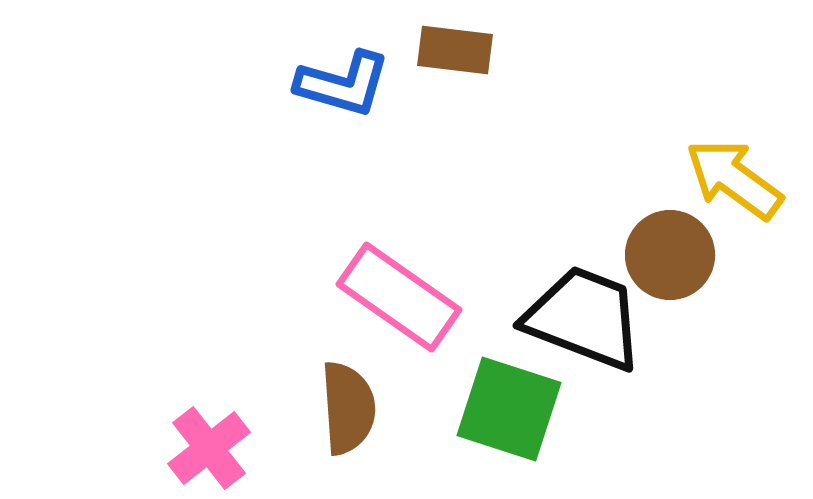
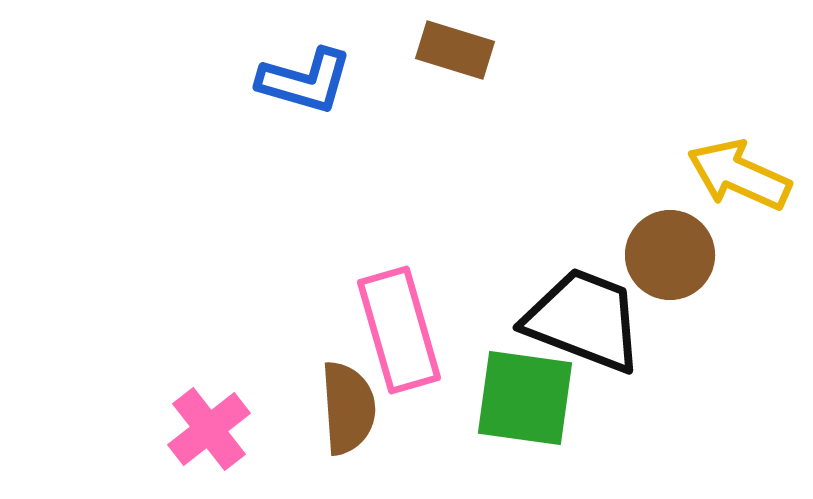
brown rectangle: rotated 10 degrees clockwise
blue L-shape: moved 38 px left, 3 px up
yellow arrow: moved 5 px right, 4 px up; rotated 12 degrees counterclockwise
pink rectangle: moved 33 px down; rotated 39 degrees clockwise
black trapezoid: moved 2 px down
green square: moved 16 px right, 11 px up; rotated 10 degrees counterclockwise
pink cross: moved 19 px up
